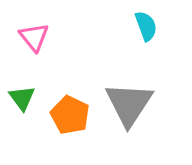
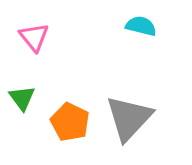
cyan semicircle: moved 5 px left; rotated 56 degrees counterclockwise
gray triangle: moved 14 px down; rotated 10 degrees clockwise
orange pentagon: moved 7 px down
